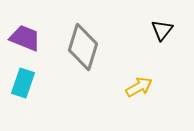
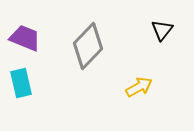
gray diamond: moved 5 px right, 1 px up; rotated 27 degrees clockwise
cyan rectangle: moved 2 px left; rotated 32 degrees counterclockwise
